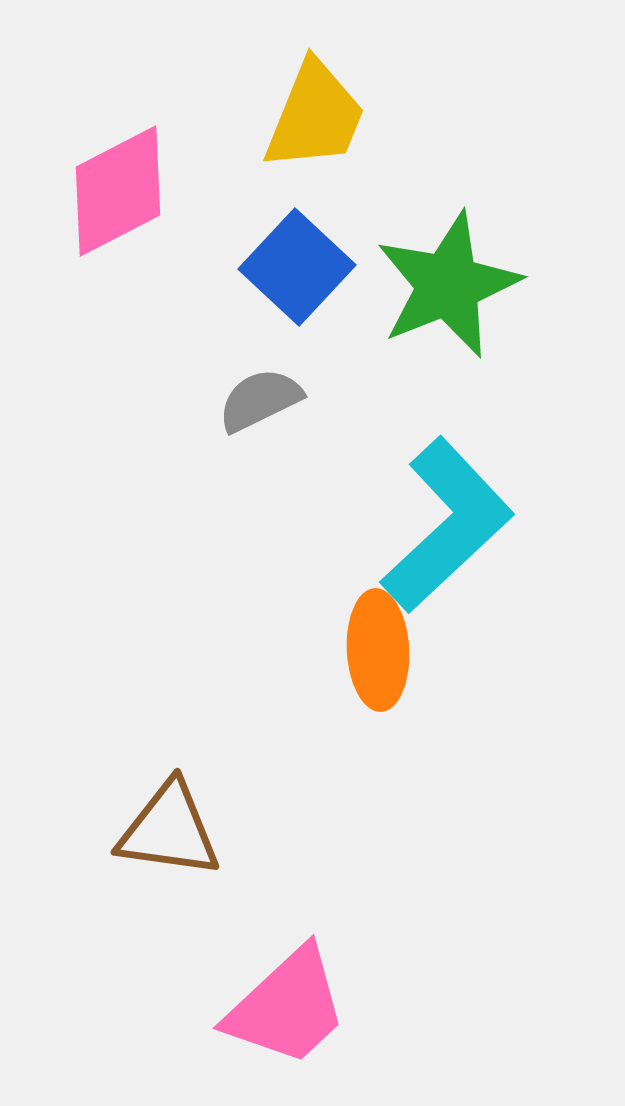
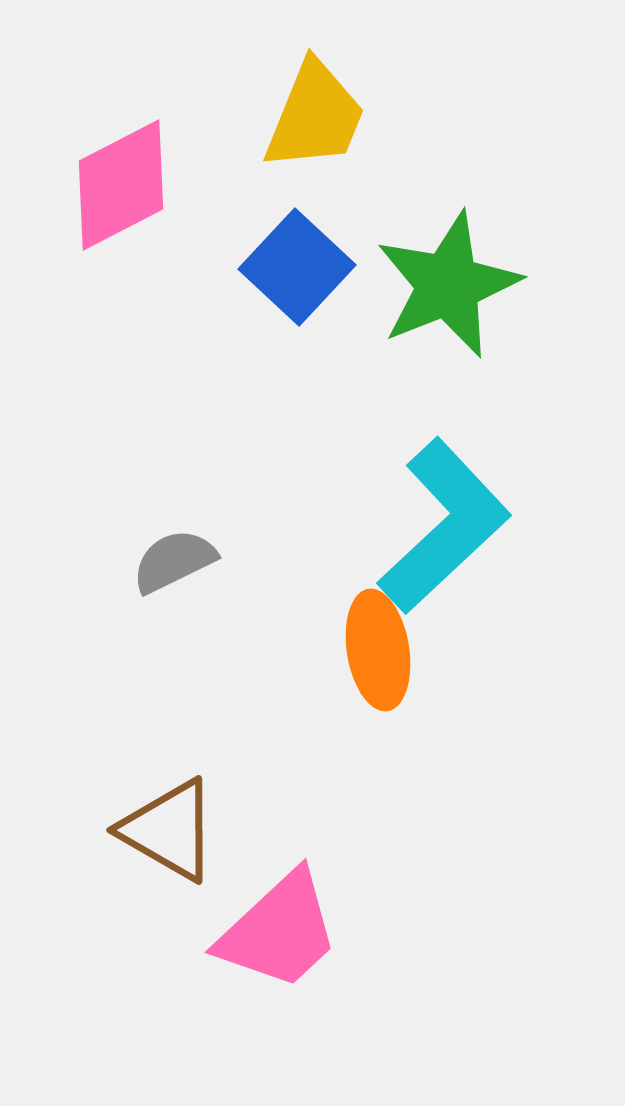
pink diamond: moved 3 px right, 6 px up
gray semicircle: moved 86 px left, 161 px down
cyan L-shape: moved 3 px left, 1 px down
orange ellipse: rotated 6 degrees counterclockwise
brown triangle: rotated 22 degrees clockwise
pink trapezoid: moved 8 px left, 76 px up
